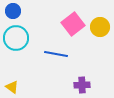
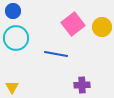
yellow circle: moved 2 px right
yellow triangle: rotated 24 degrees clockwise
